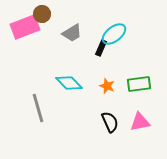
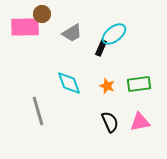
pink rectangle: rotated 20 degrees clockwise
cyan diamond: rotated 24 degrees clockwise
gray line: moved 3 px down
